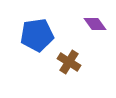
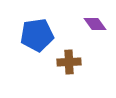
brown cross: rotated 35 degrees counterclockwise
